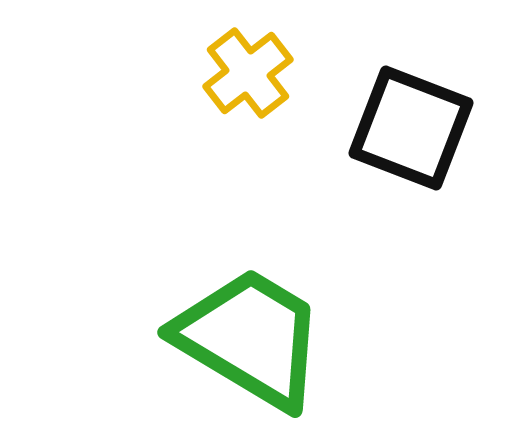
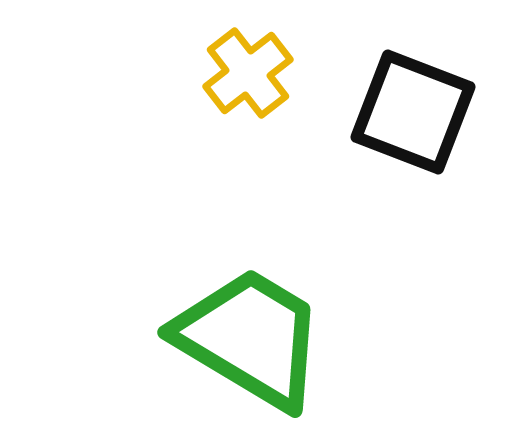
black square: moved 2 px right, 16 px up
